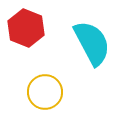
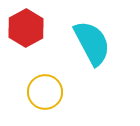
red hexagon: rotated 9 degrees clockwise
